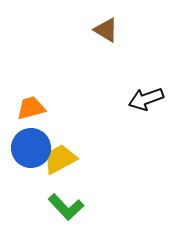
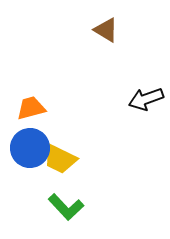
blue circle: moved 1 px left
yellow trapezoid: rotated 126 degrees counterclockwise
